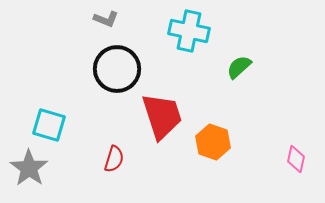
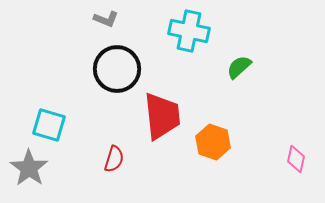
red trapezoid: rotated 12 degrees clockwise
